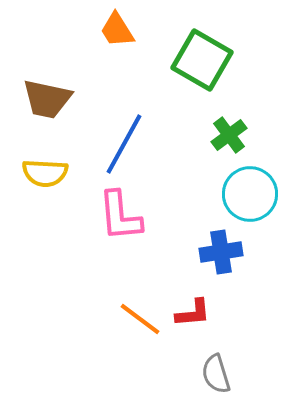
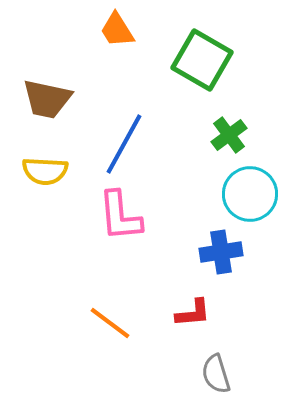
yellow semicircle: moved 2 px up
orange line: moved 30 px left, 4 px down
